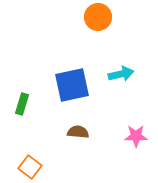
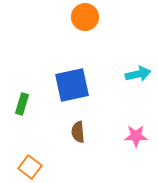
orange circle: moved 13 px left
cyan arrow: moved 17 px right
brown semicircle: rotated 100 degrees counterclockwise
